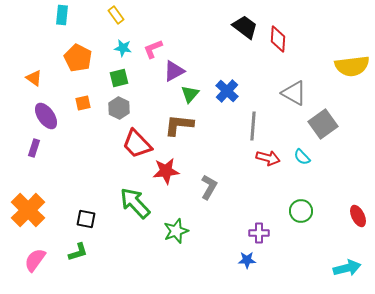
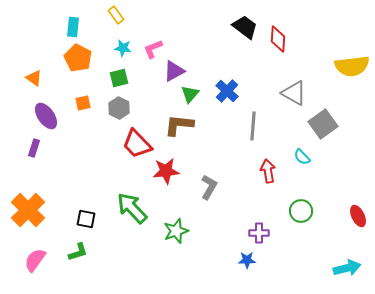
cyan rectangle: moved 11 px right, 12 px down
red arrow: moved 13 px down; rotated 115 degrees counterclockwise
green arrow: moved 3 px left, 5 px down
